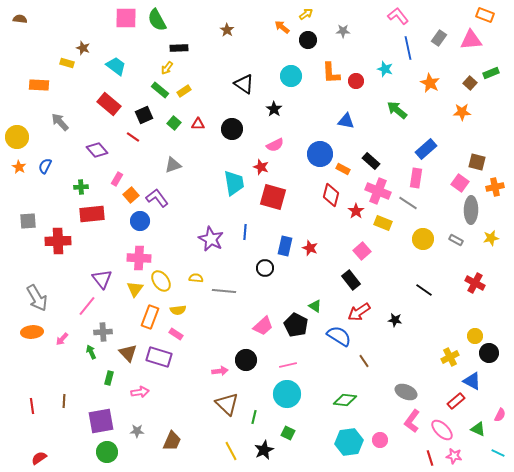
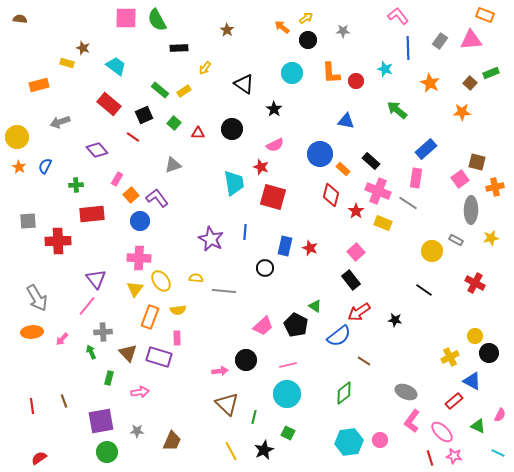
yellow arrow at (306, 14): moved 4 px down
gray rectangle at (439, 38): moved 1 px right, 3 px down
blue line at (408, 48): rotated 10 degrees clockwise
yellow arrow at (167, 68): moved 38 px right
cyan circle at (291, 76): moved 1 px right, 3 px up
orange rectangle at (39, 85): rotated 18 degrees counterclockwise
gray arrow at (60, 122): rotated 66 degrees counterclockwise
red triangle at (198, 124): moved 9 px down
orange rectangle at (343, 169): rotated 16 degrees clockwise
pink square at (460, 183): moved 4 px up; rotated 18 degrees clockwise
green cross at (81, 187): moved 5 px left, 2 px up
yellow circle at (423, 239): moved 9 px right, 12 px down
pink square at (362, 251): moved 6 px left, 1 px down
purple triangle at (102, 279): moved 6 px left
pink rectangle at (176, 334): moved 1 px right, 4 px down; rotated 56 degrees clockwise
blue semicircle at (339, 336): rotated 110 degrees clockwise
brown line at (364, 361): rotated 24 degrees counterclockwise
green diamond at (345, 400): moved 1 px left, 7 px up; rotated 45 degrees counterclockwise
brown line at (64, 401): rotated 24 degrees counterclockwise
red rectangle at (456, 401): moved 2 px left
green triangle at (478, 429): moved 3 px up
pink ellipse at (442, 430): moved 2 px down
